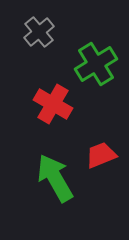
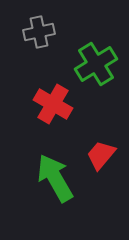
gray cross: rotated 28 degrees clockwise
red trapezoid: rotated 28 degrees counterclockwise
